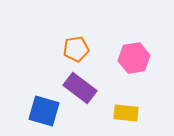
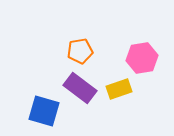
orange pentagon: moved 4 px right, 2 px down
pink hexagon: moved 8 px right
yellow rectangle: moved 7 px left, 24 px up; rotated 25 degrees counterclockwise
